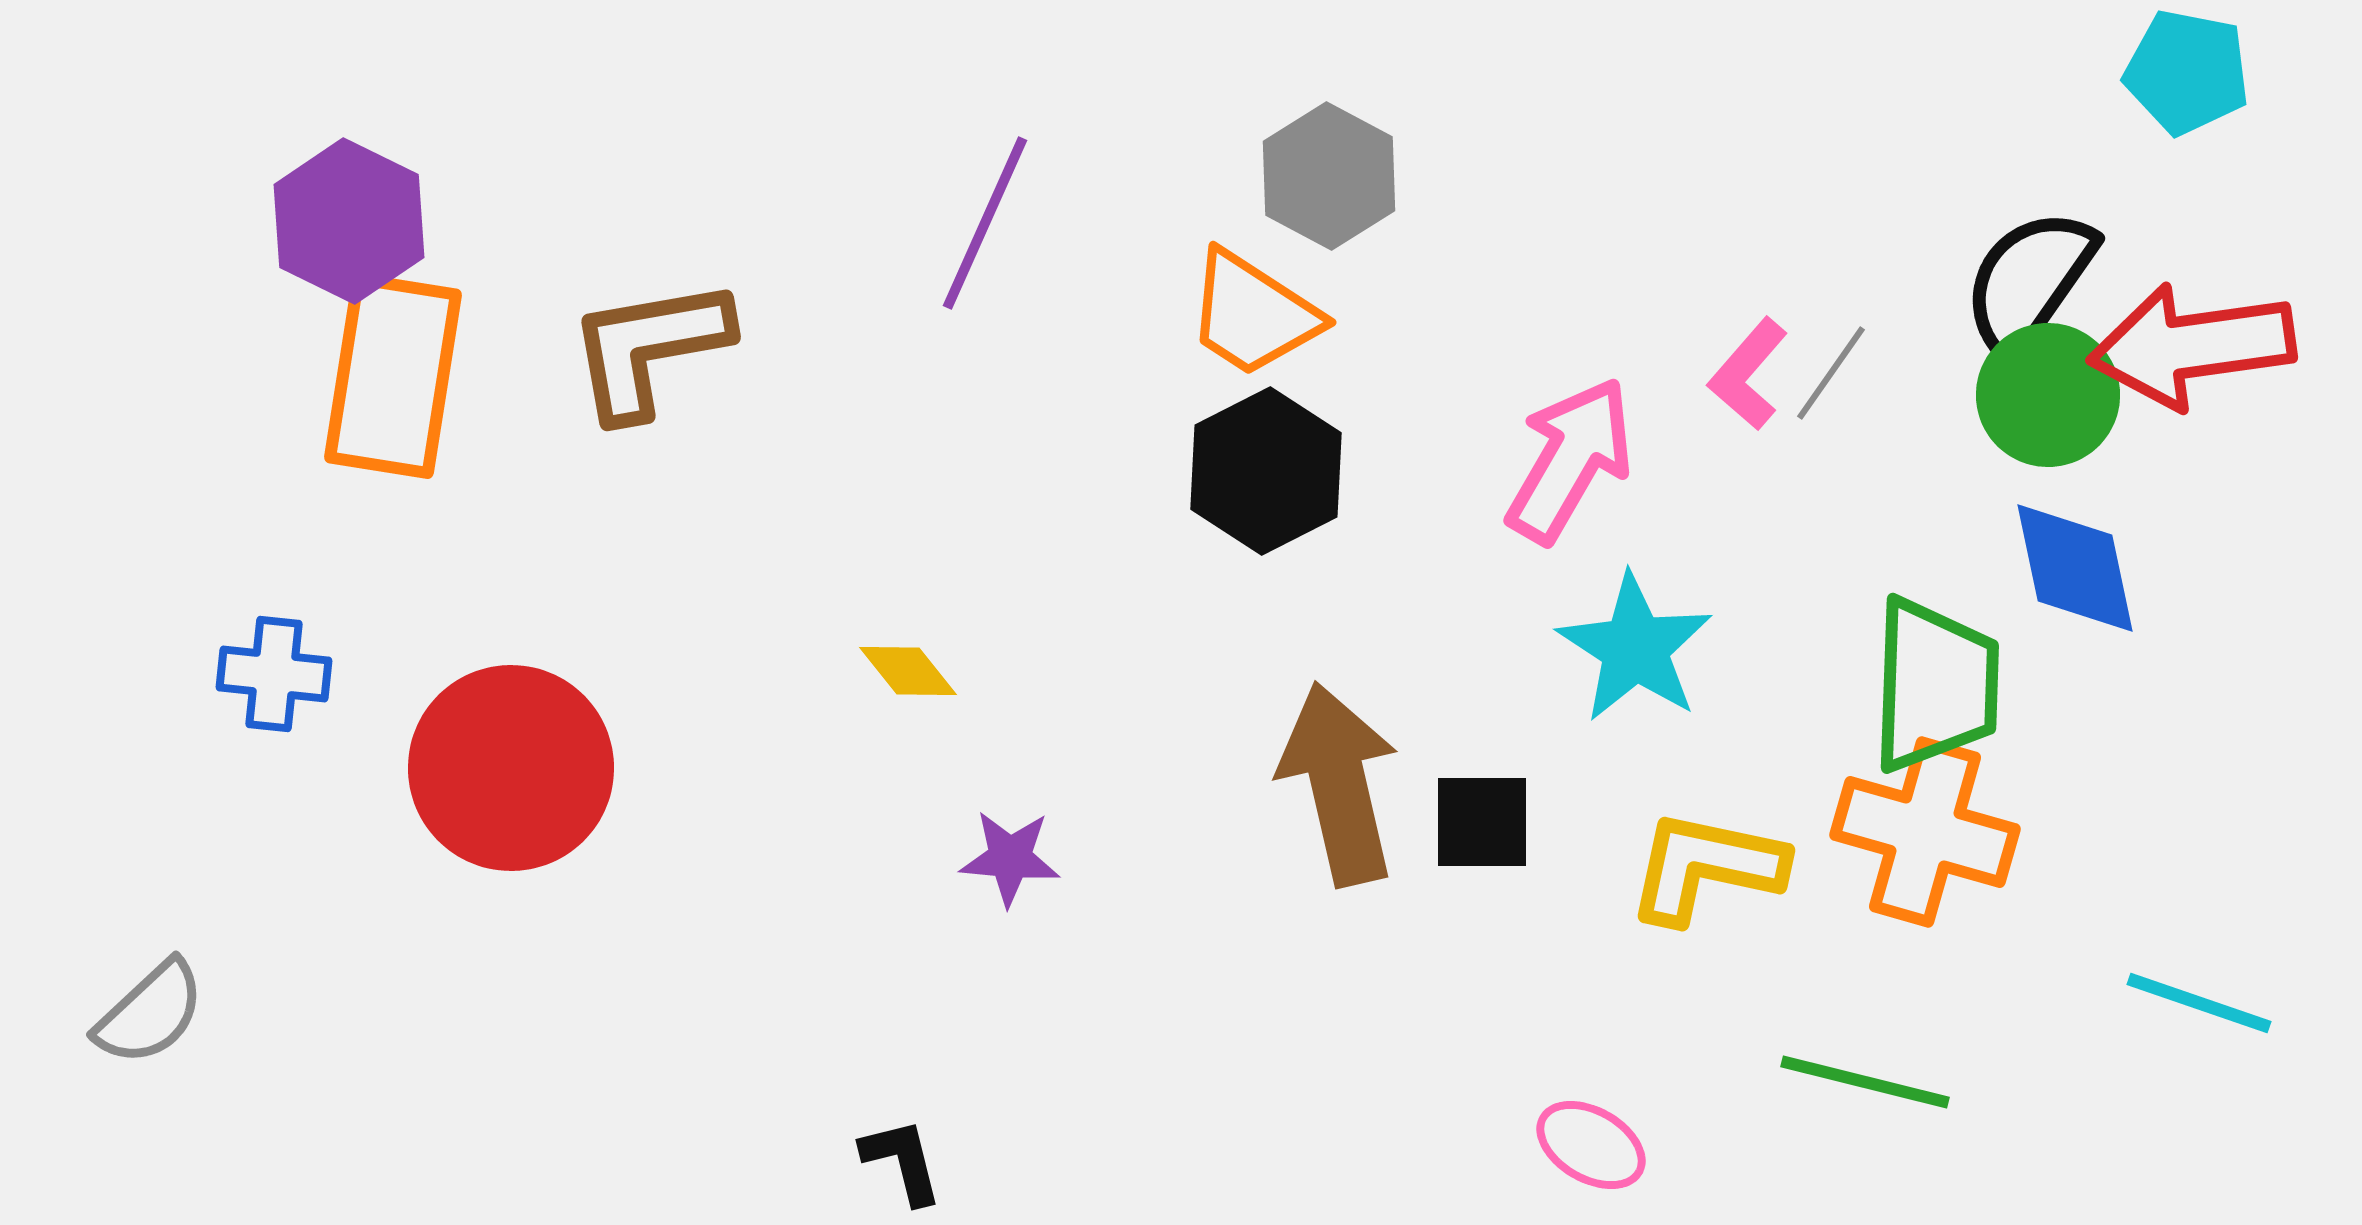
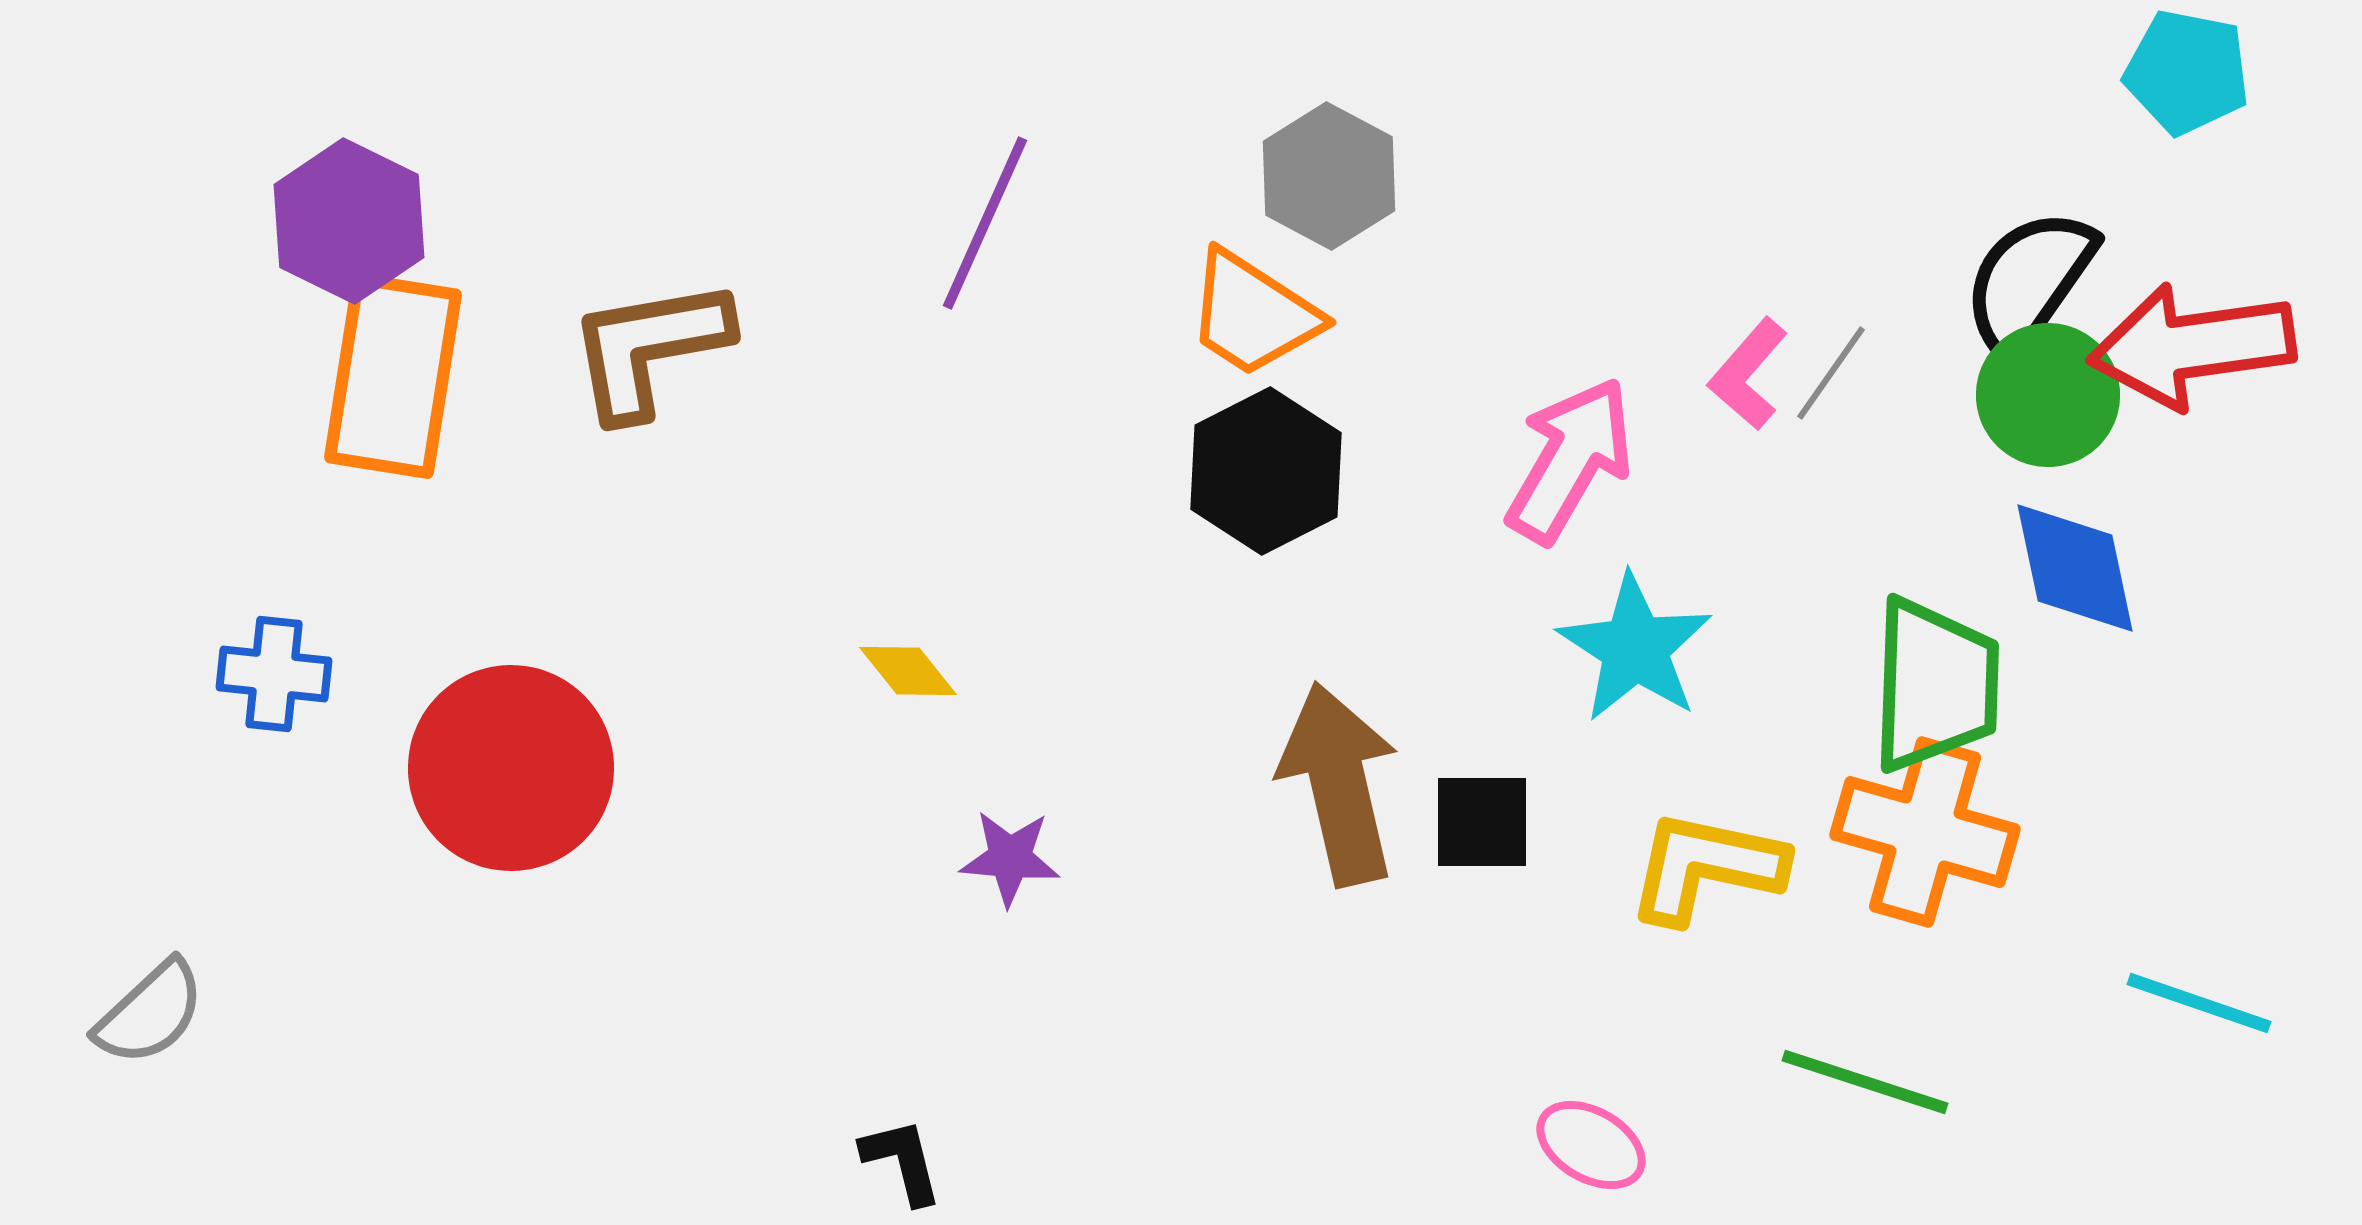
green line: rotated 4 degrees clockwise
